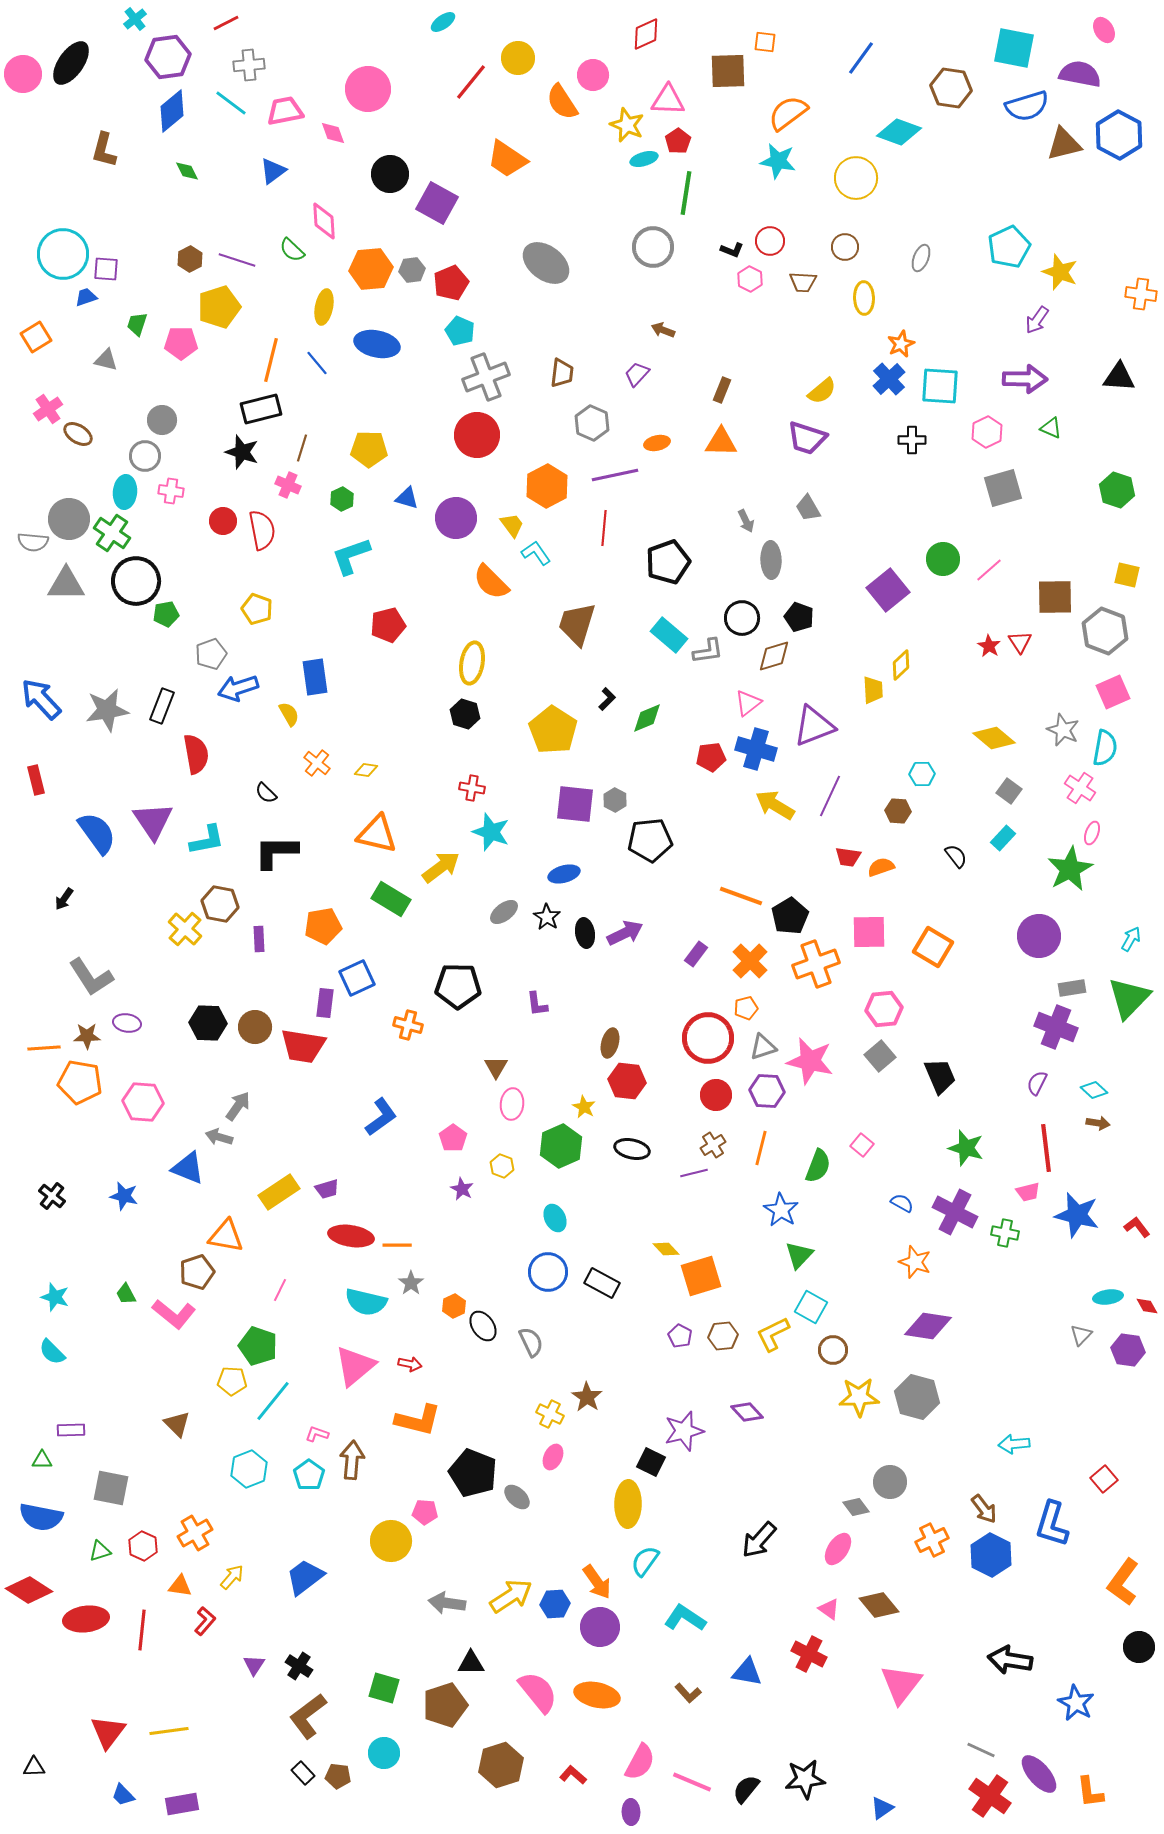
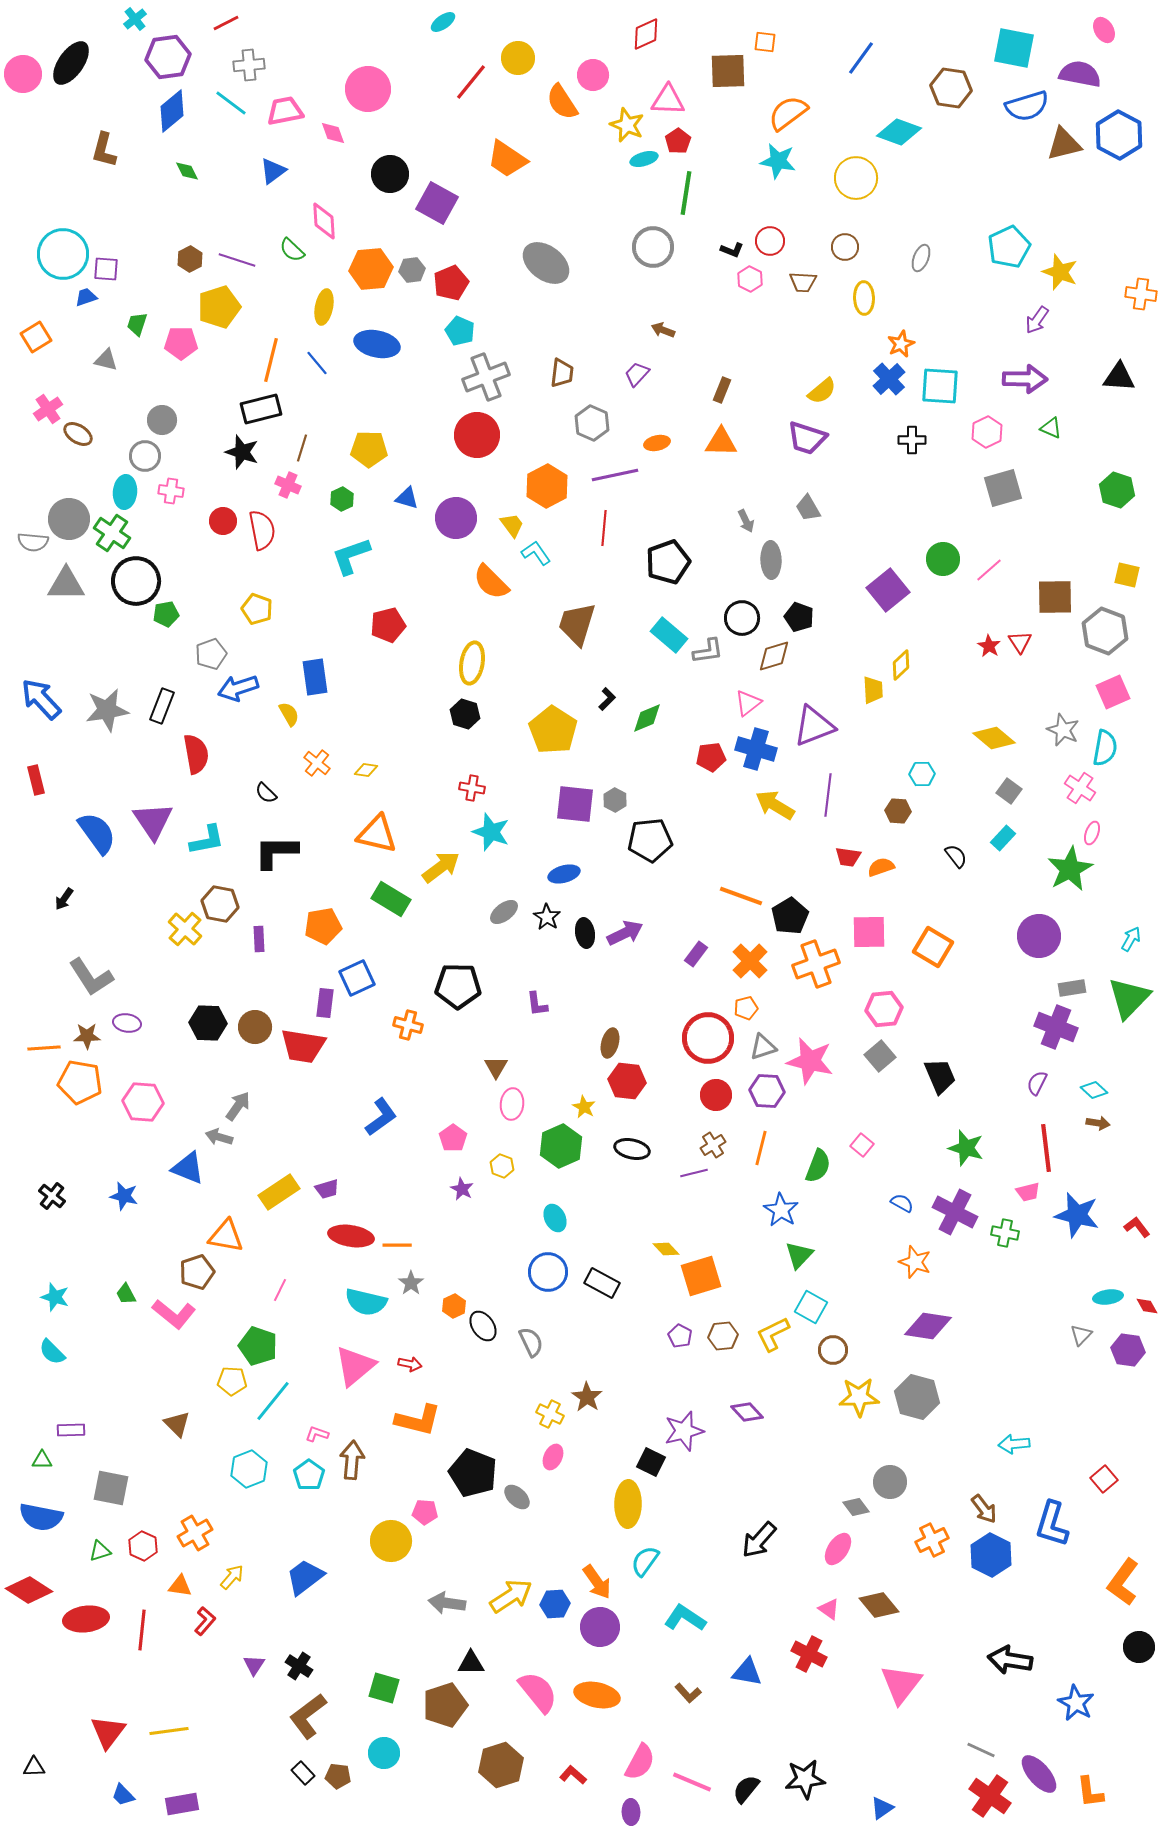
purple line at (830, 796): moved 2 px left, 1 px up; rotated 18 degrees counterclockwise
